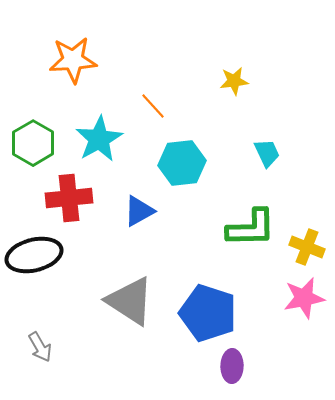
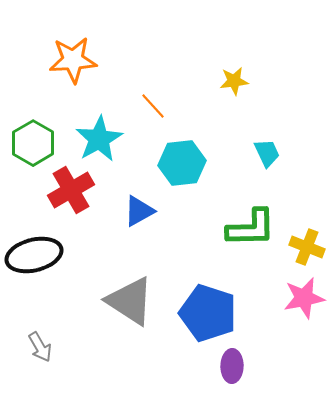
red cross: moved 2 px right, 8 px up; rotated 24 degrees counterclockwise
